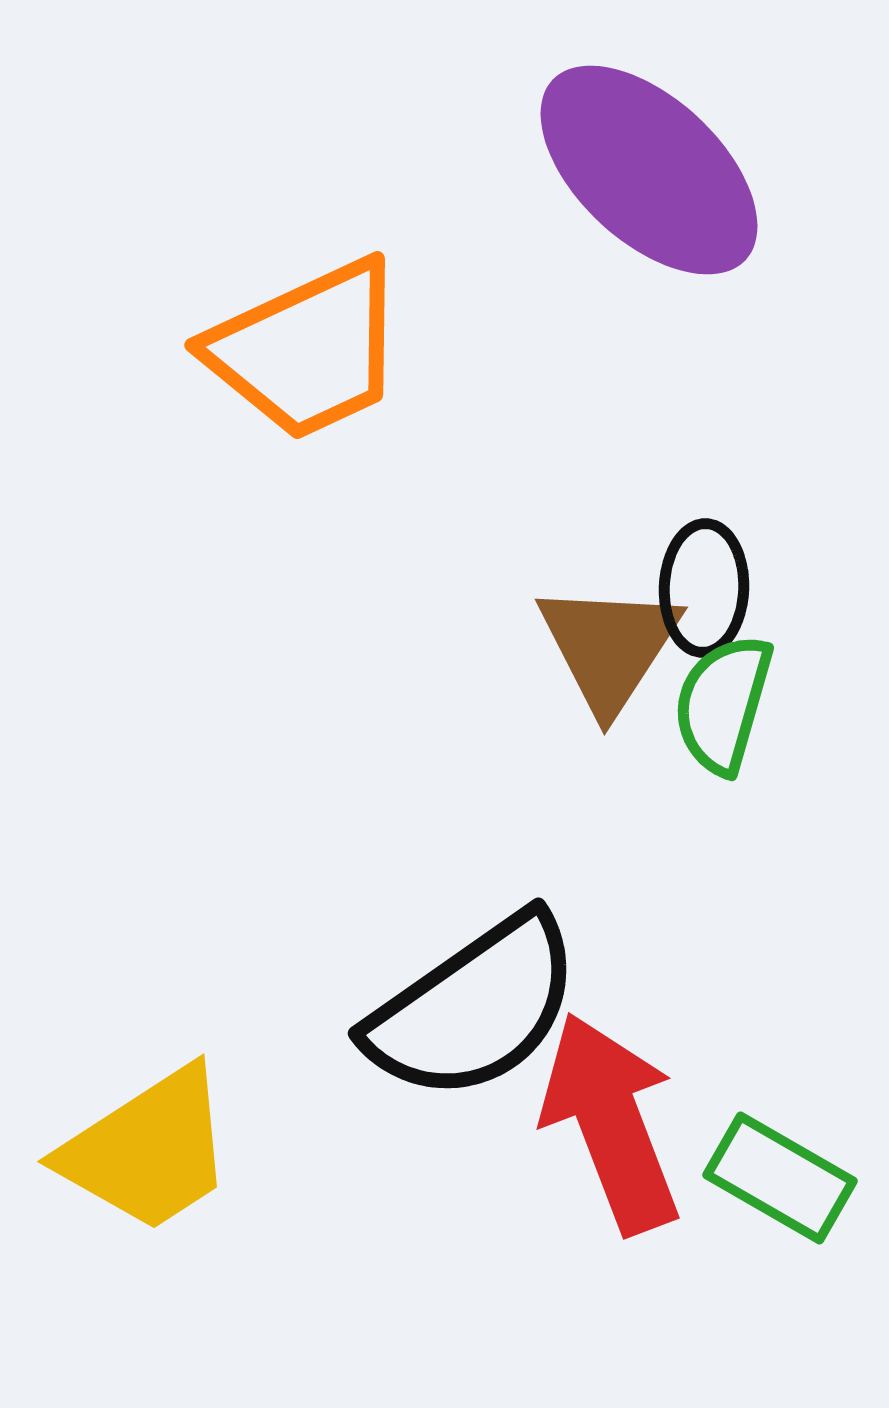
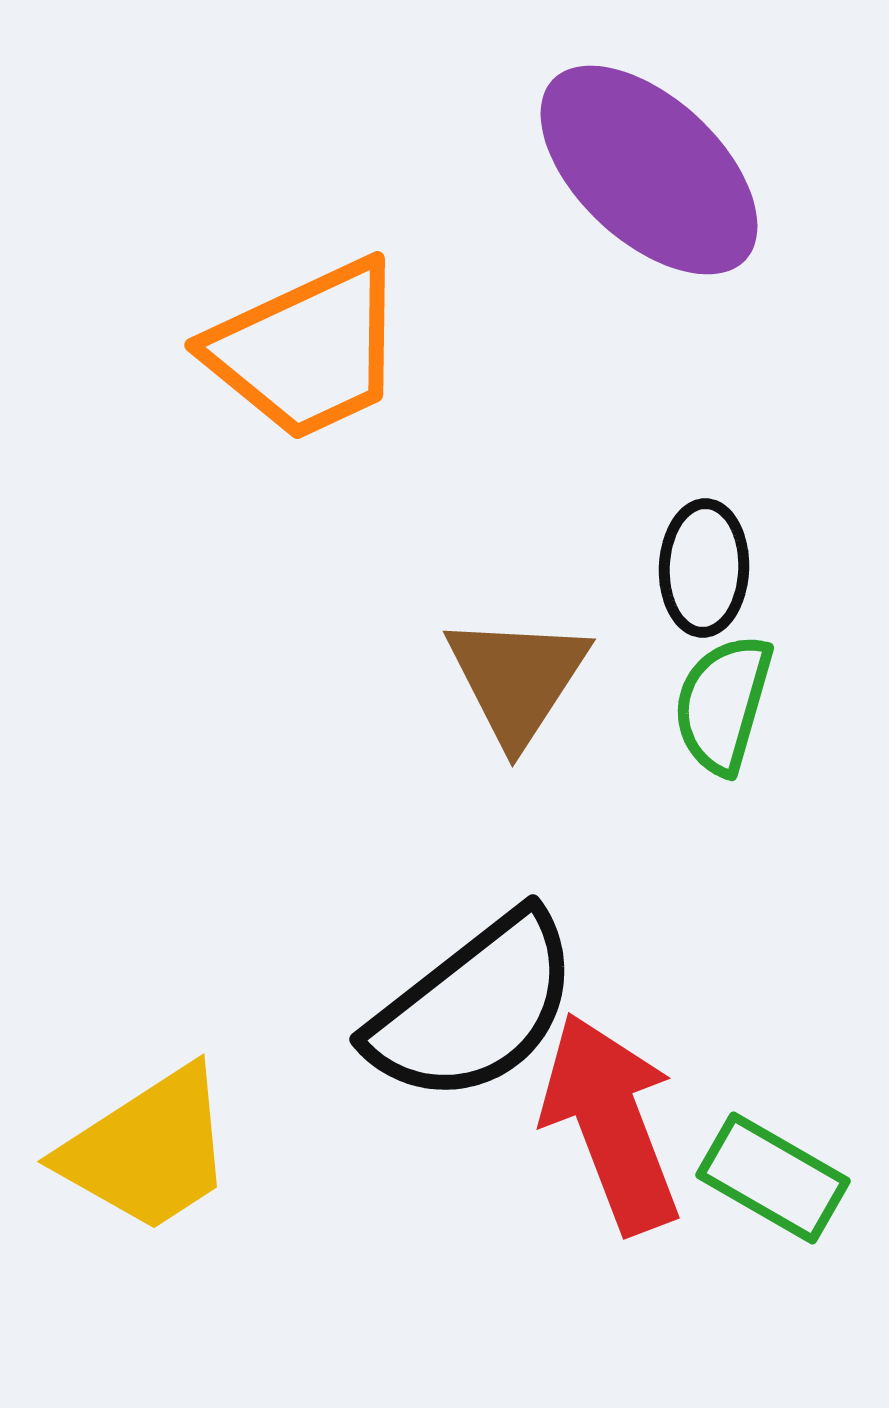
black ellipse: moved 20 px up
brown triangle: moved 92 px left, 32 px down
black semicircle: rotated 3 degrees counterclockwise
green rectangle: moved 7 px left
